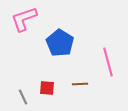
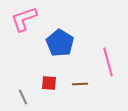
red square: moved 2 px right, 5 px up
